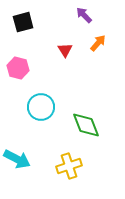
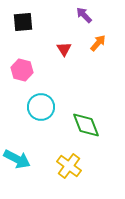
black square: rotated 10 degrees clockwise
red triangle: moved 1 px left, 1 px up
pink hexagon: moved 4 px right, 2 px down
yellow cross: rotated 35 degrees counterclockwise
